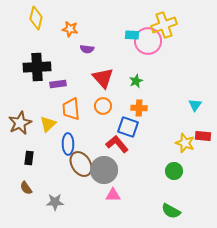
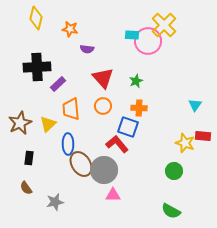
yellow cross: rotated 25 degrees counterclockwise
purple rectangle: rotated 35 degrees counterclockwise
gray star: rotated 12 degrees counterclockwise
